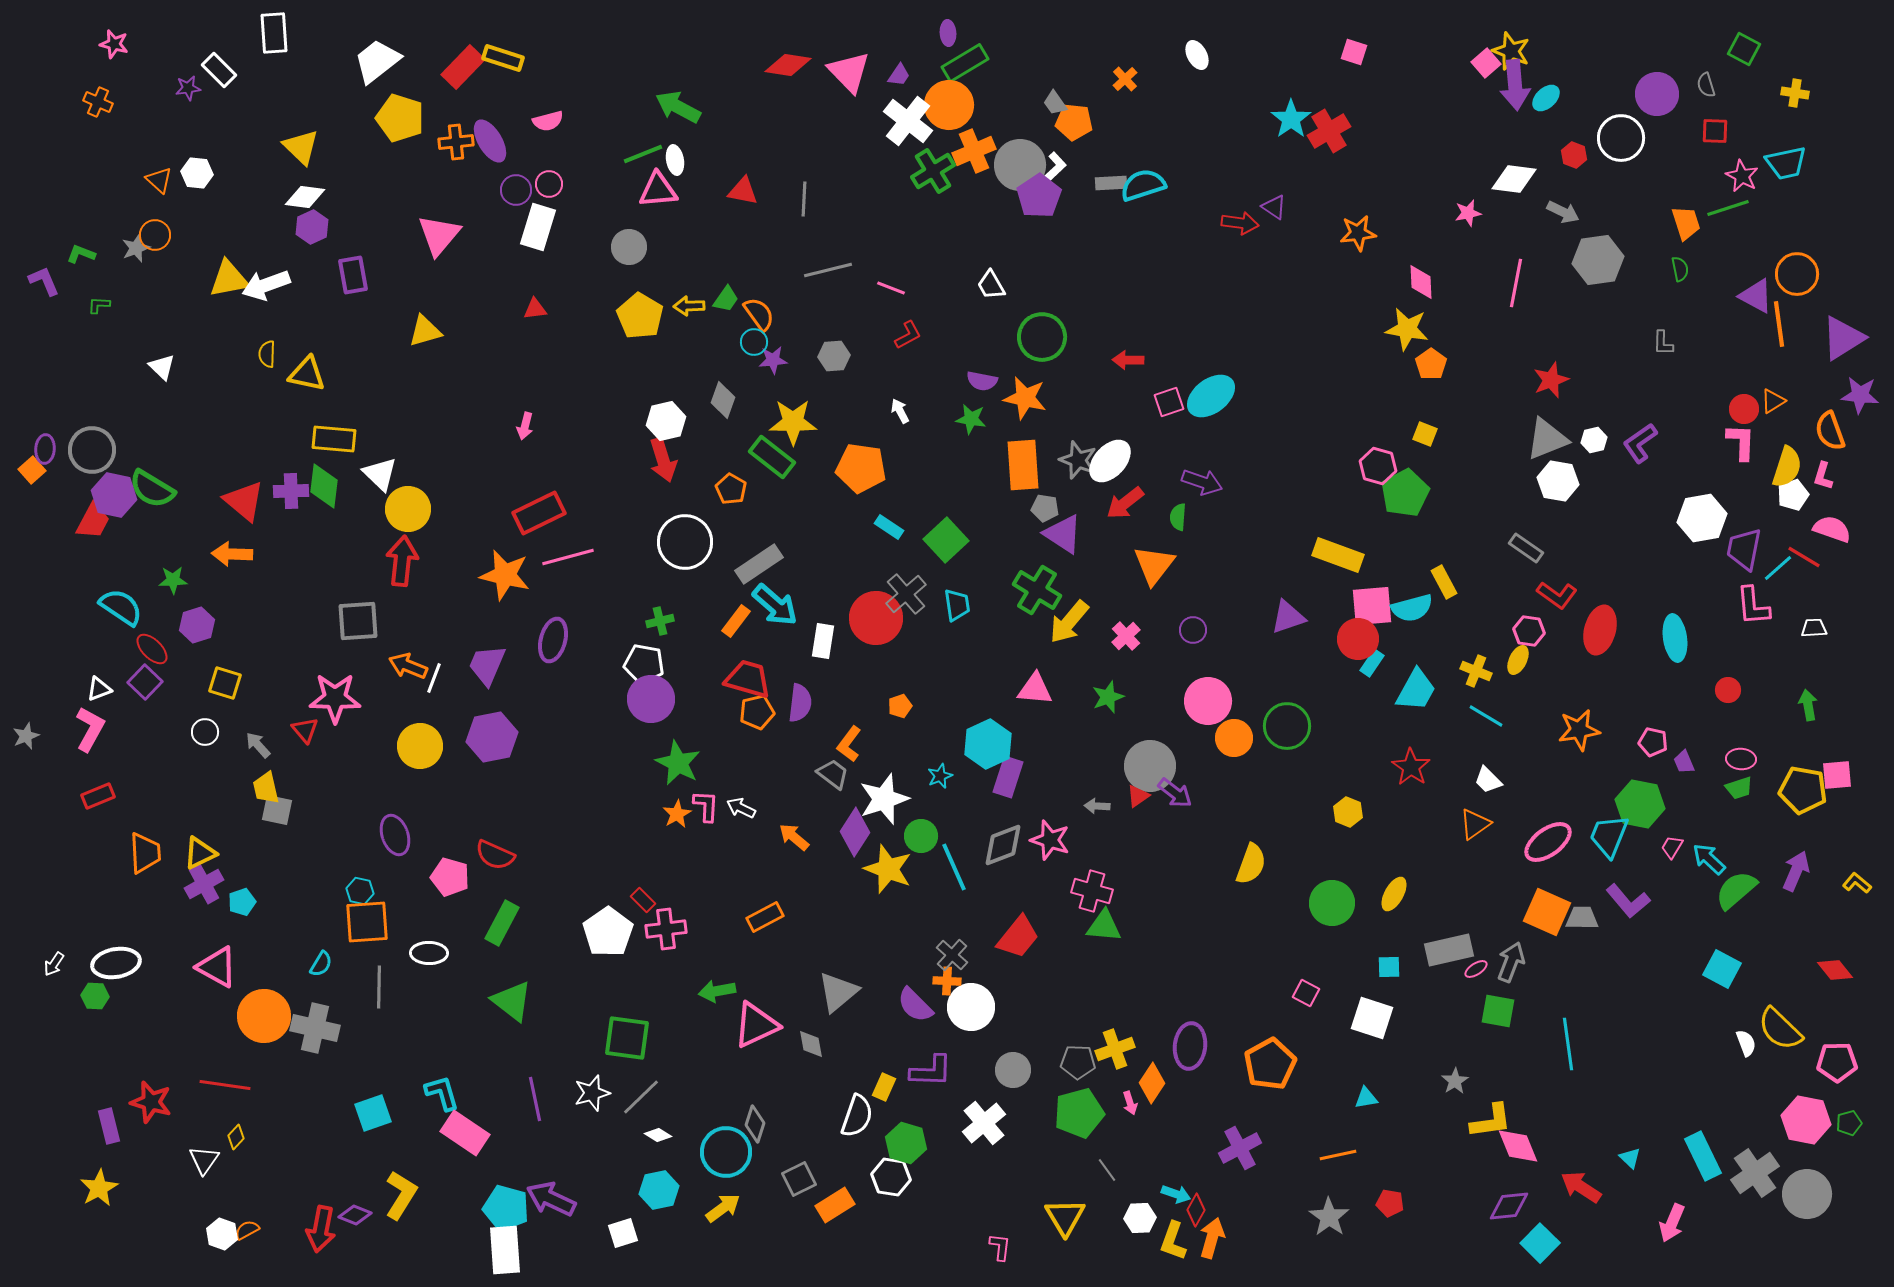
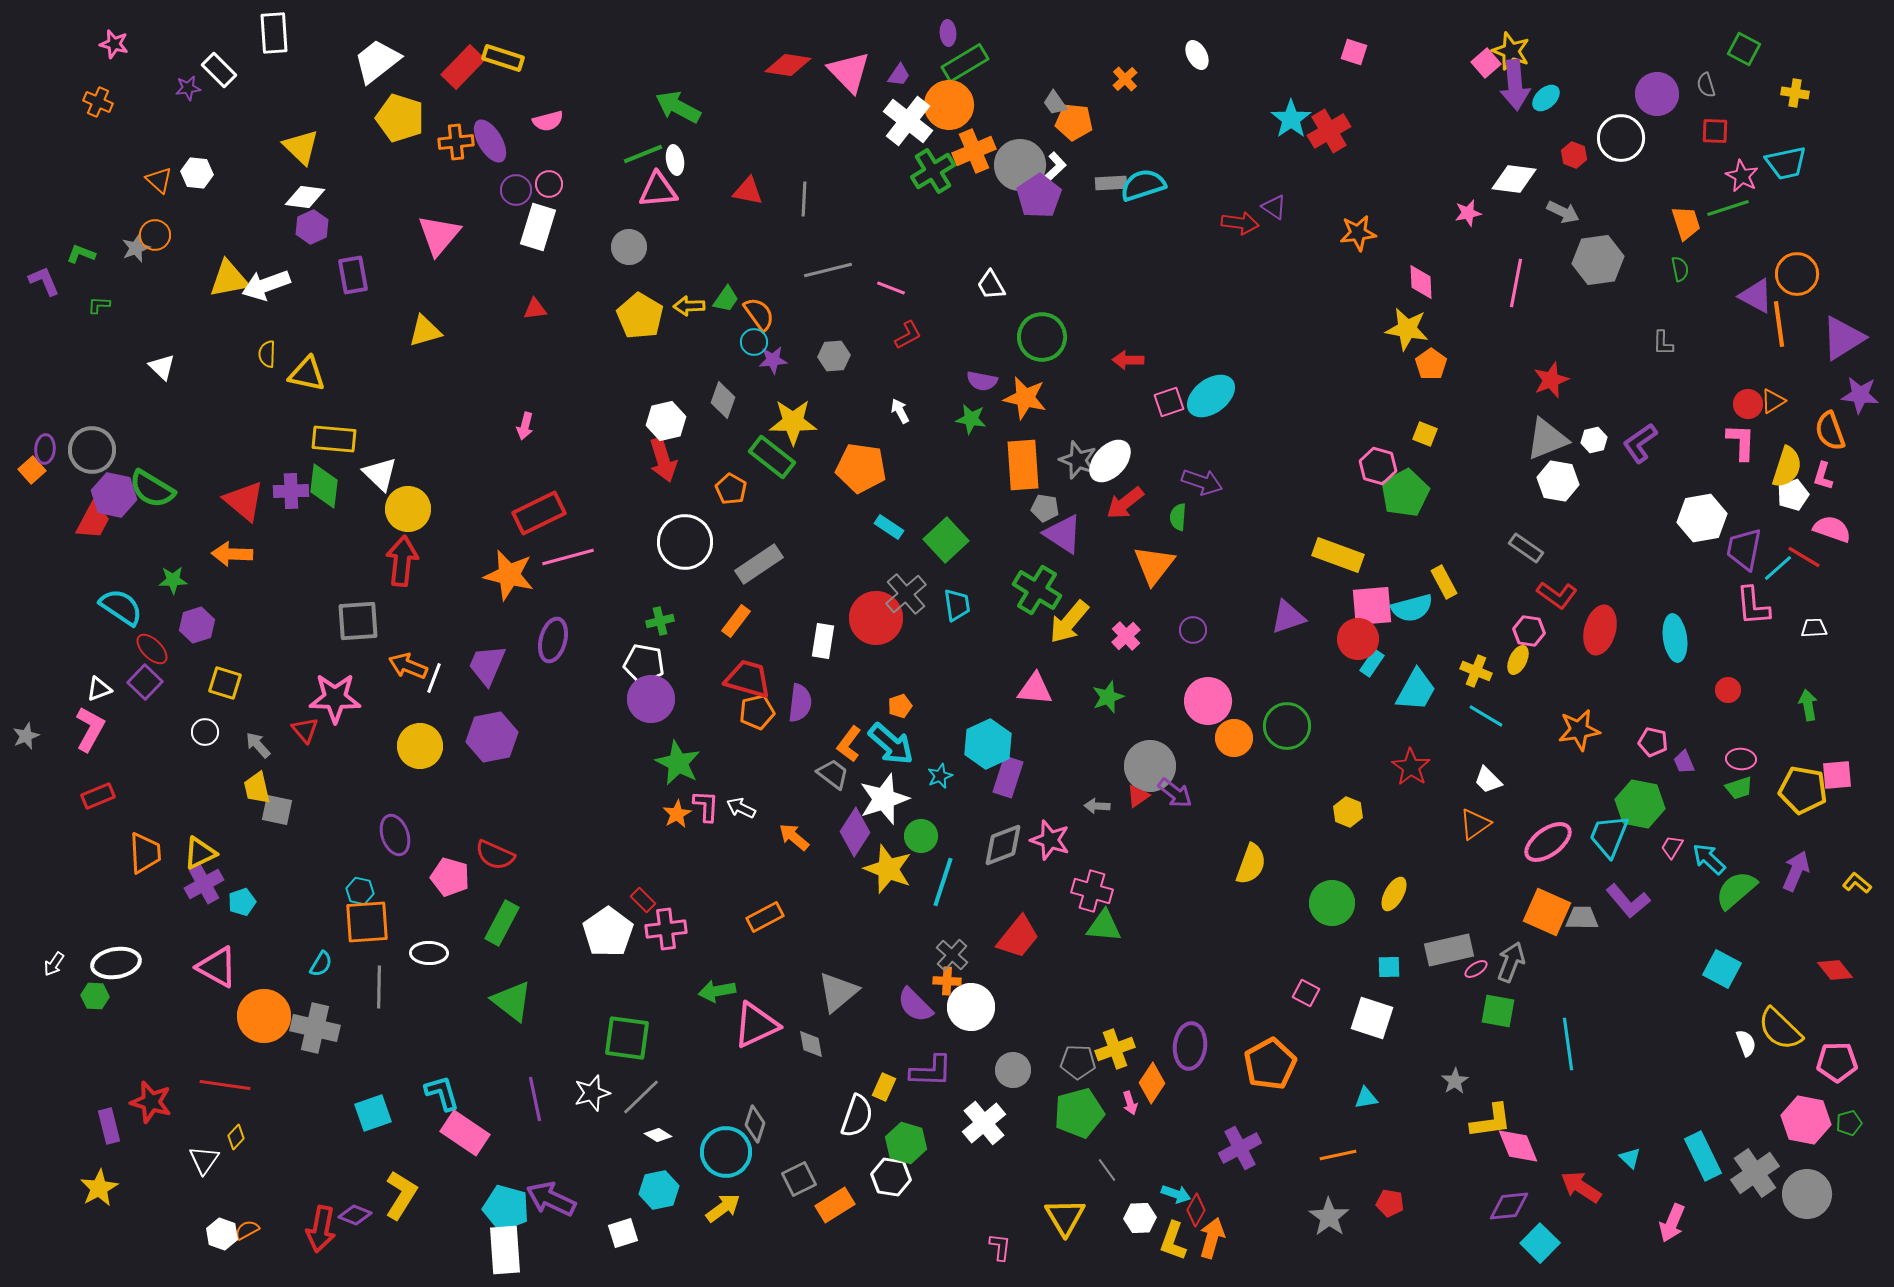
red triangle at (743, 191): moved 5 px right
red circle at (1744, 409): moved 4 px right, 5 px up
orange star at (505, 575): moved 4 px right
cyan arrow at (775, 605): moved 116 px right, 139 px down
yellow trapezoid at (266, 788): moved 9 px left
cyan line at (954, 867): moved 11 px left, 15 px down; rotated 42 degrees clockwise
